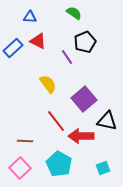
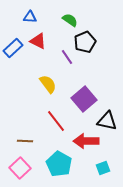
green semicircle: moved 4 px left, 7 px down
red arrow: moved 5 px right, 5 px down
